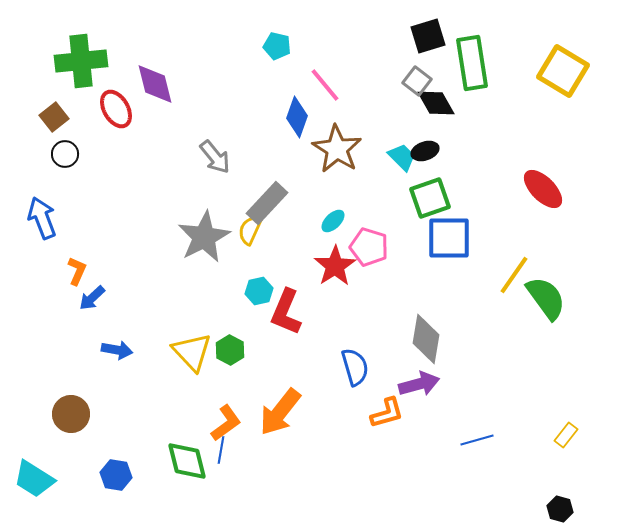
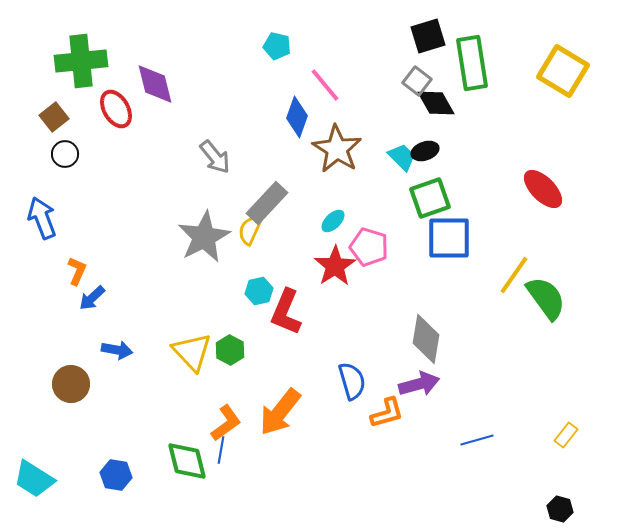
blue semicircle at (355, 367): moved 3 px left, 14 px down
brown circle at (71, 414): moved 30 px up
